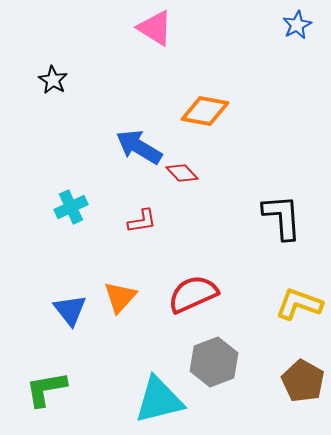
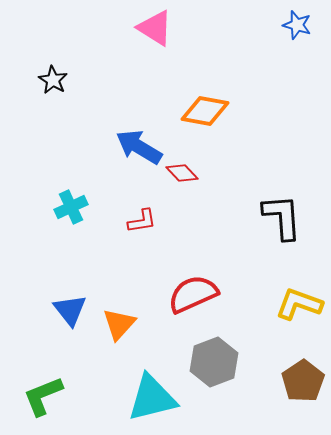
blue star: rotated 28 degrees counterclockwise
orange triangle: moved 1 px left, 27 px down
brown pentagon: rotated 9 degrees clockwise
green L-shape: moved 3 px left, 7 px down; rotated 12 degrees counterclockwise
cyan triangle: moved 7 px left, 2 px up
